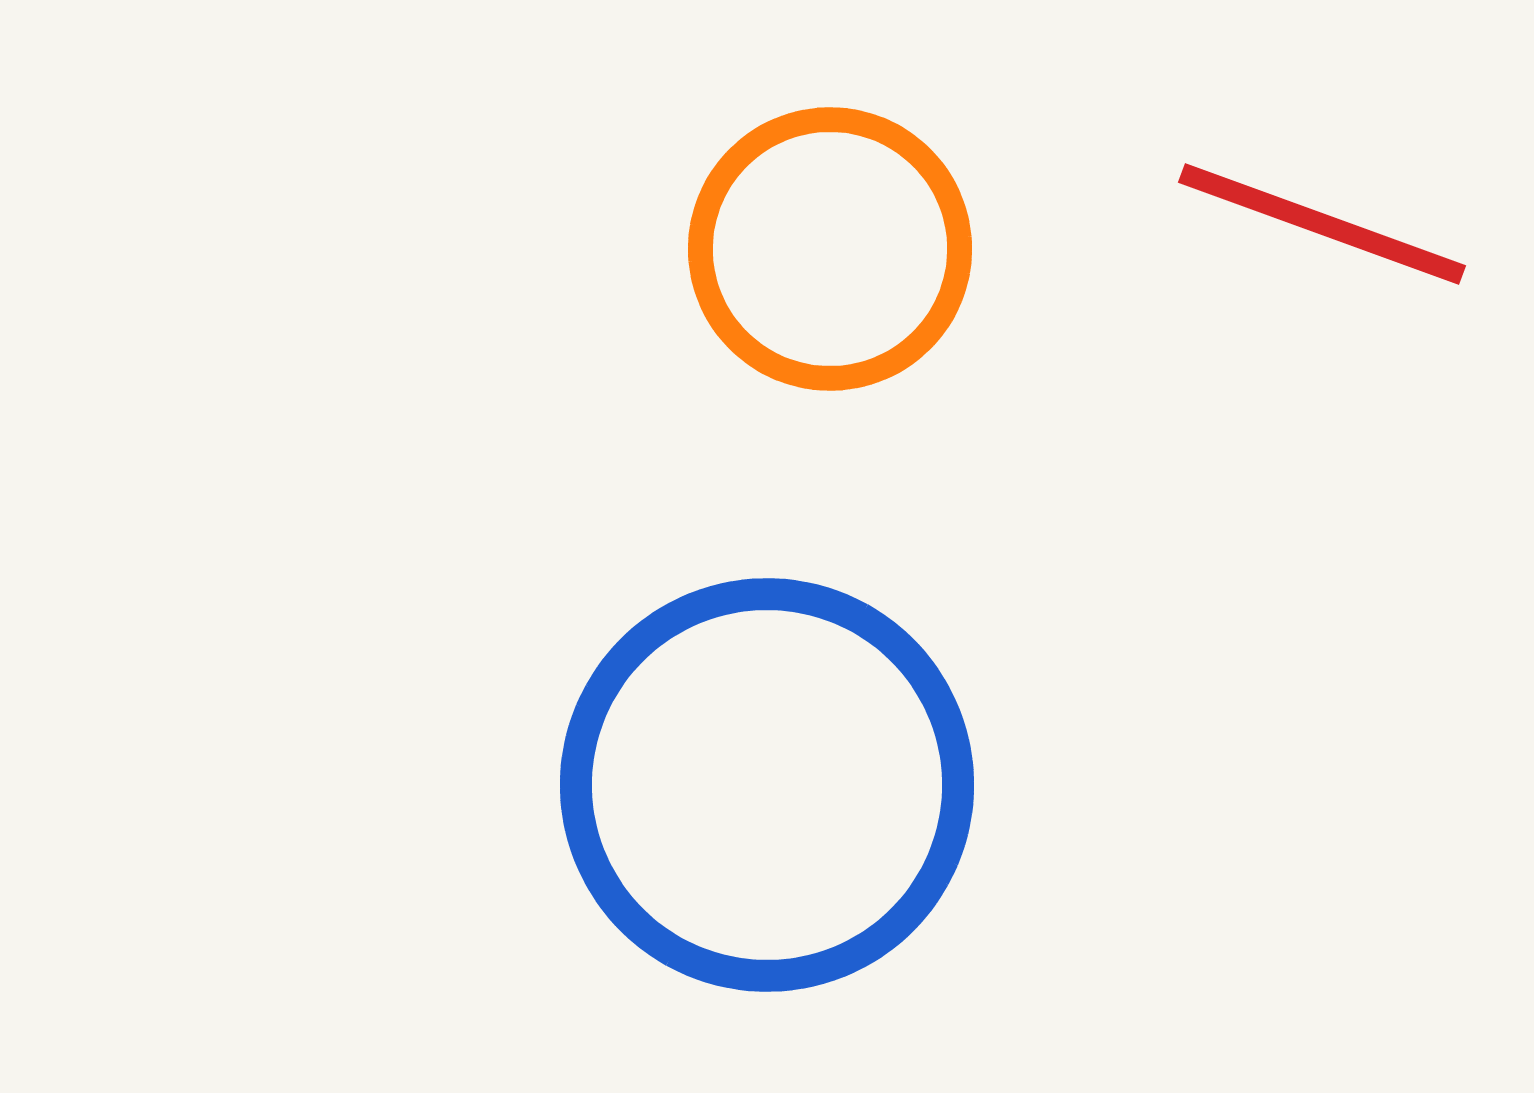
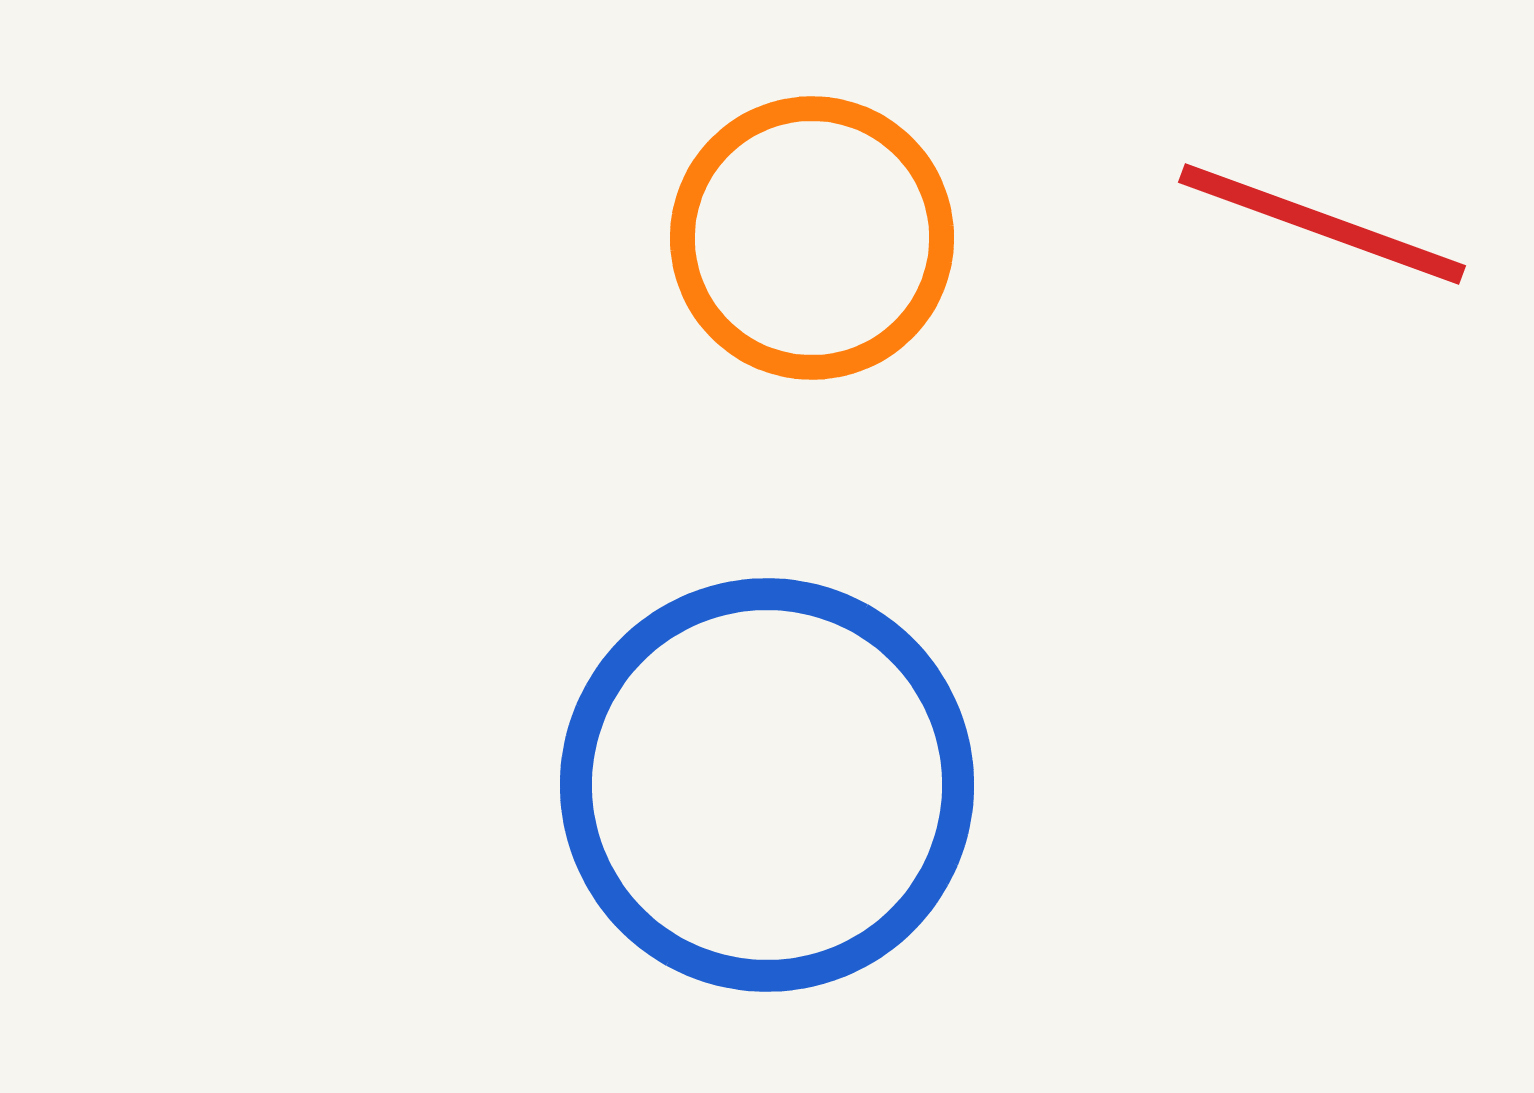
orange circle: moved 18 px left, 11 px up
